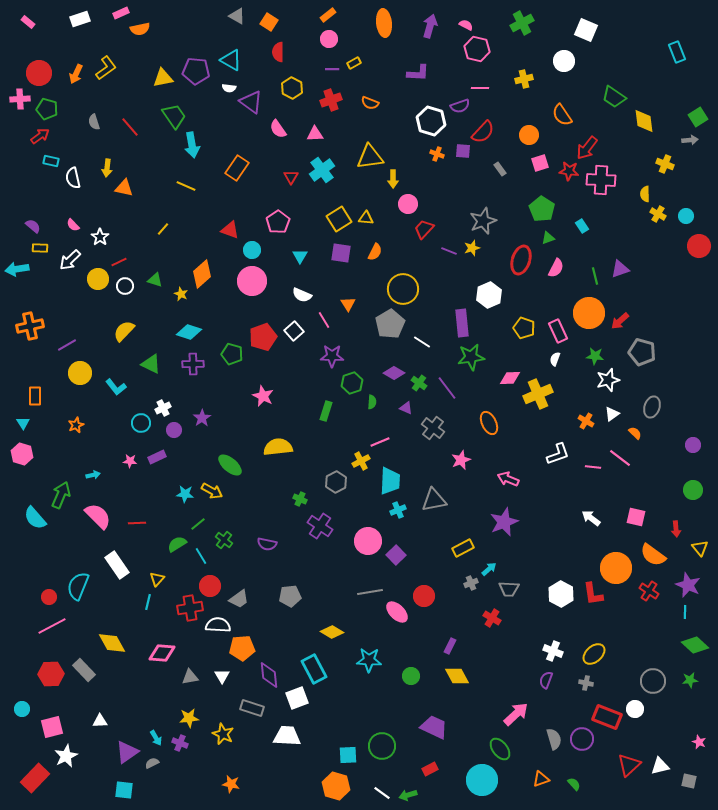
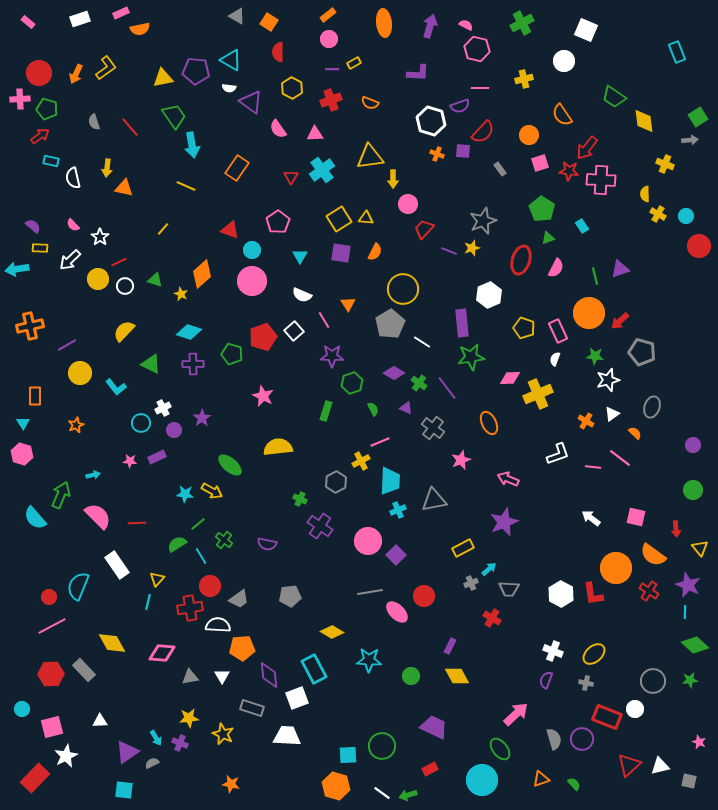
green semicircle at (372, 402): moved 1 px right, 7 px down; rotated 32 degrees counterclockwise
